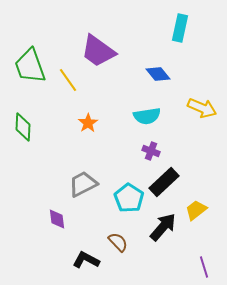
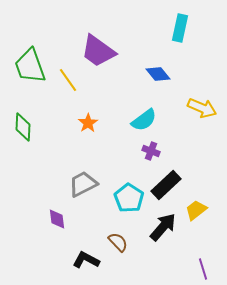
cyan semicircle: moved 3 px left, 4 px down; rotated 28 degrees counterclockwise
black rectangle: moved 2 px right, 3 px down
purple line: moved 1 px left, 2 px down
